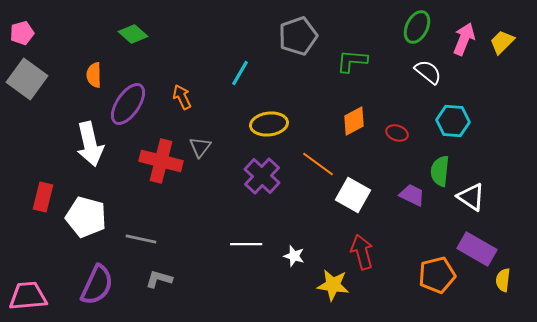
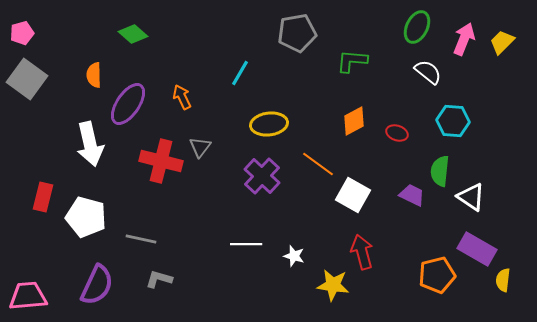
gray pentagon: moved 1 px left, 3 px up; rotated 9 degrees clockwise
